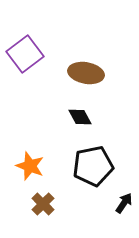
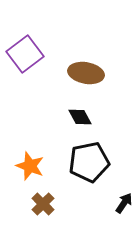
black pentagon: moved 4 px left, 4 px up
